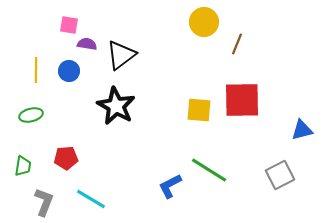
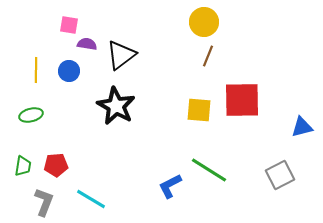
brown line: moved 29 px left, 12 px down
blue triangle: moved 3 px up
red pentagon: moved 10 px left, 7 px down
